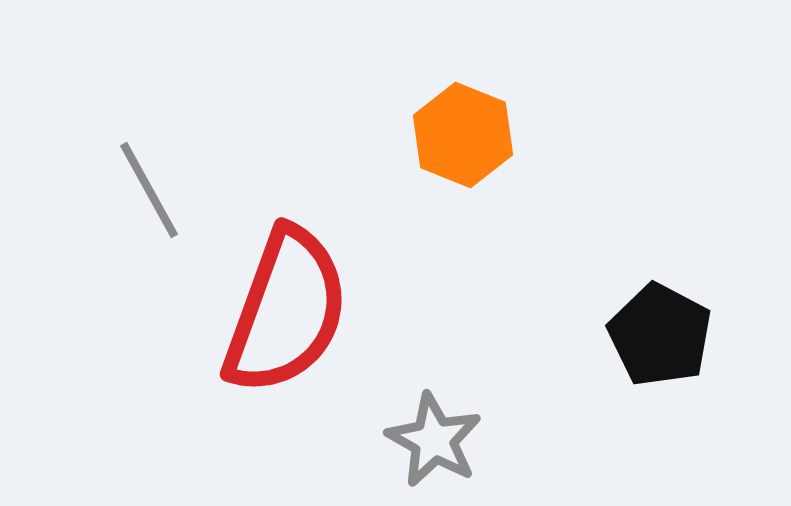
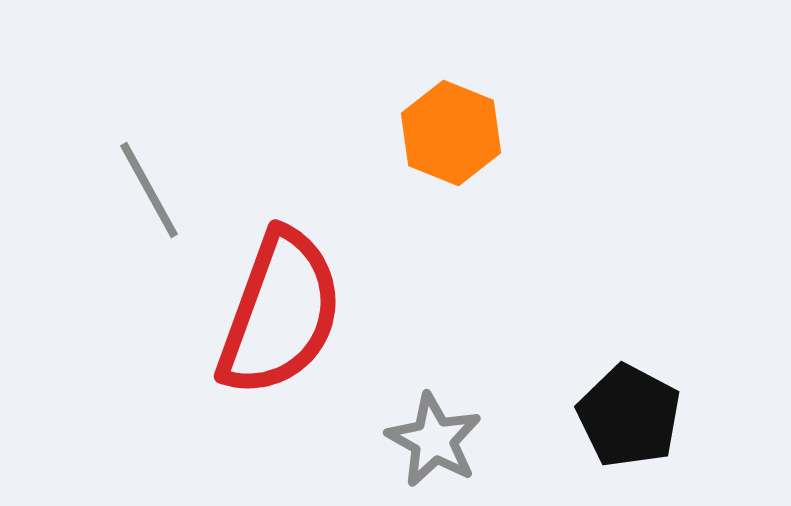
orange hexagon: moved 12 px left, 2 px up
red semicircle: moved 6 px left, 2 px down
black pentagon: moved 31 px left, 81 px down
